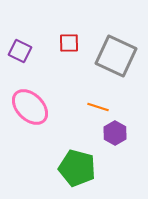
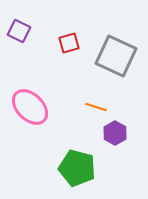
red square: rotated 15 degrees counterclockwise
purple square: moved 1 px left, 20 px up
orange line: moved 2 px left
